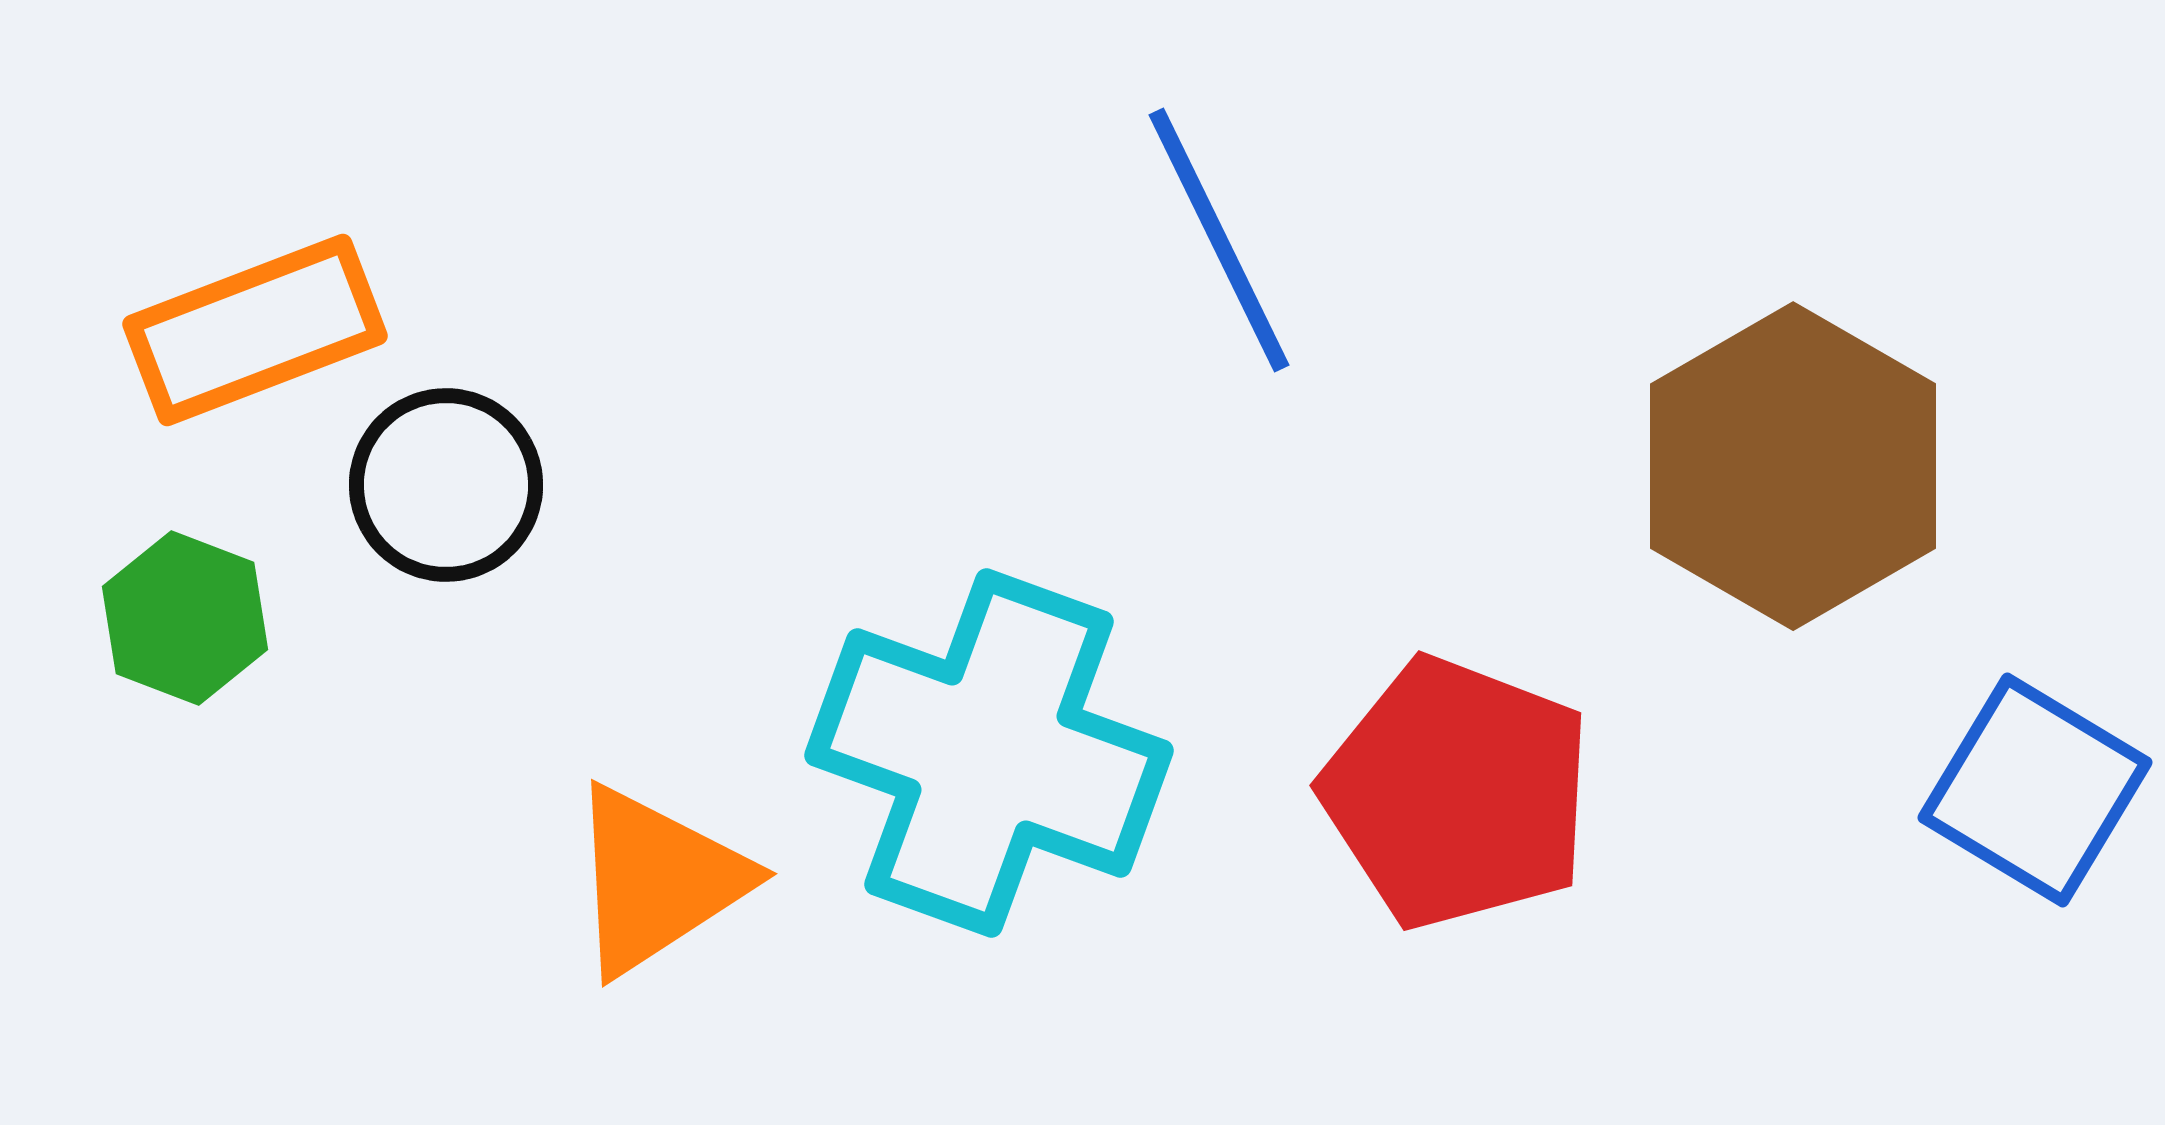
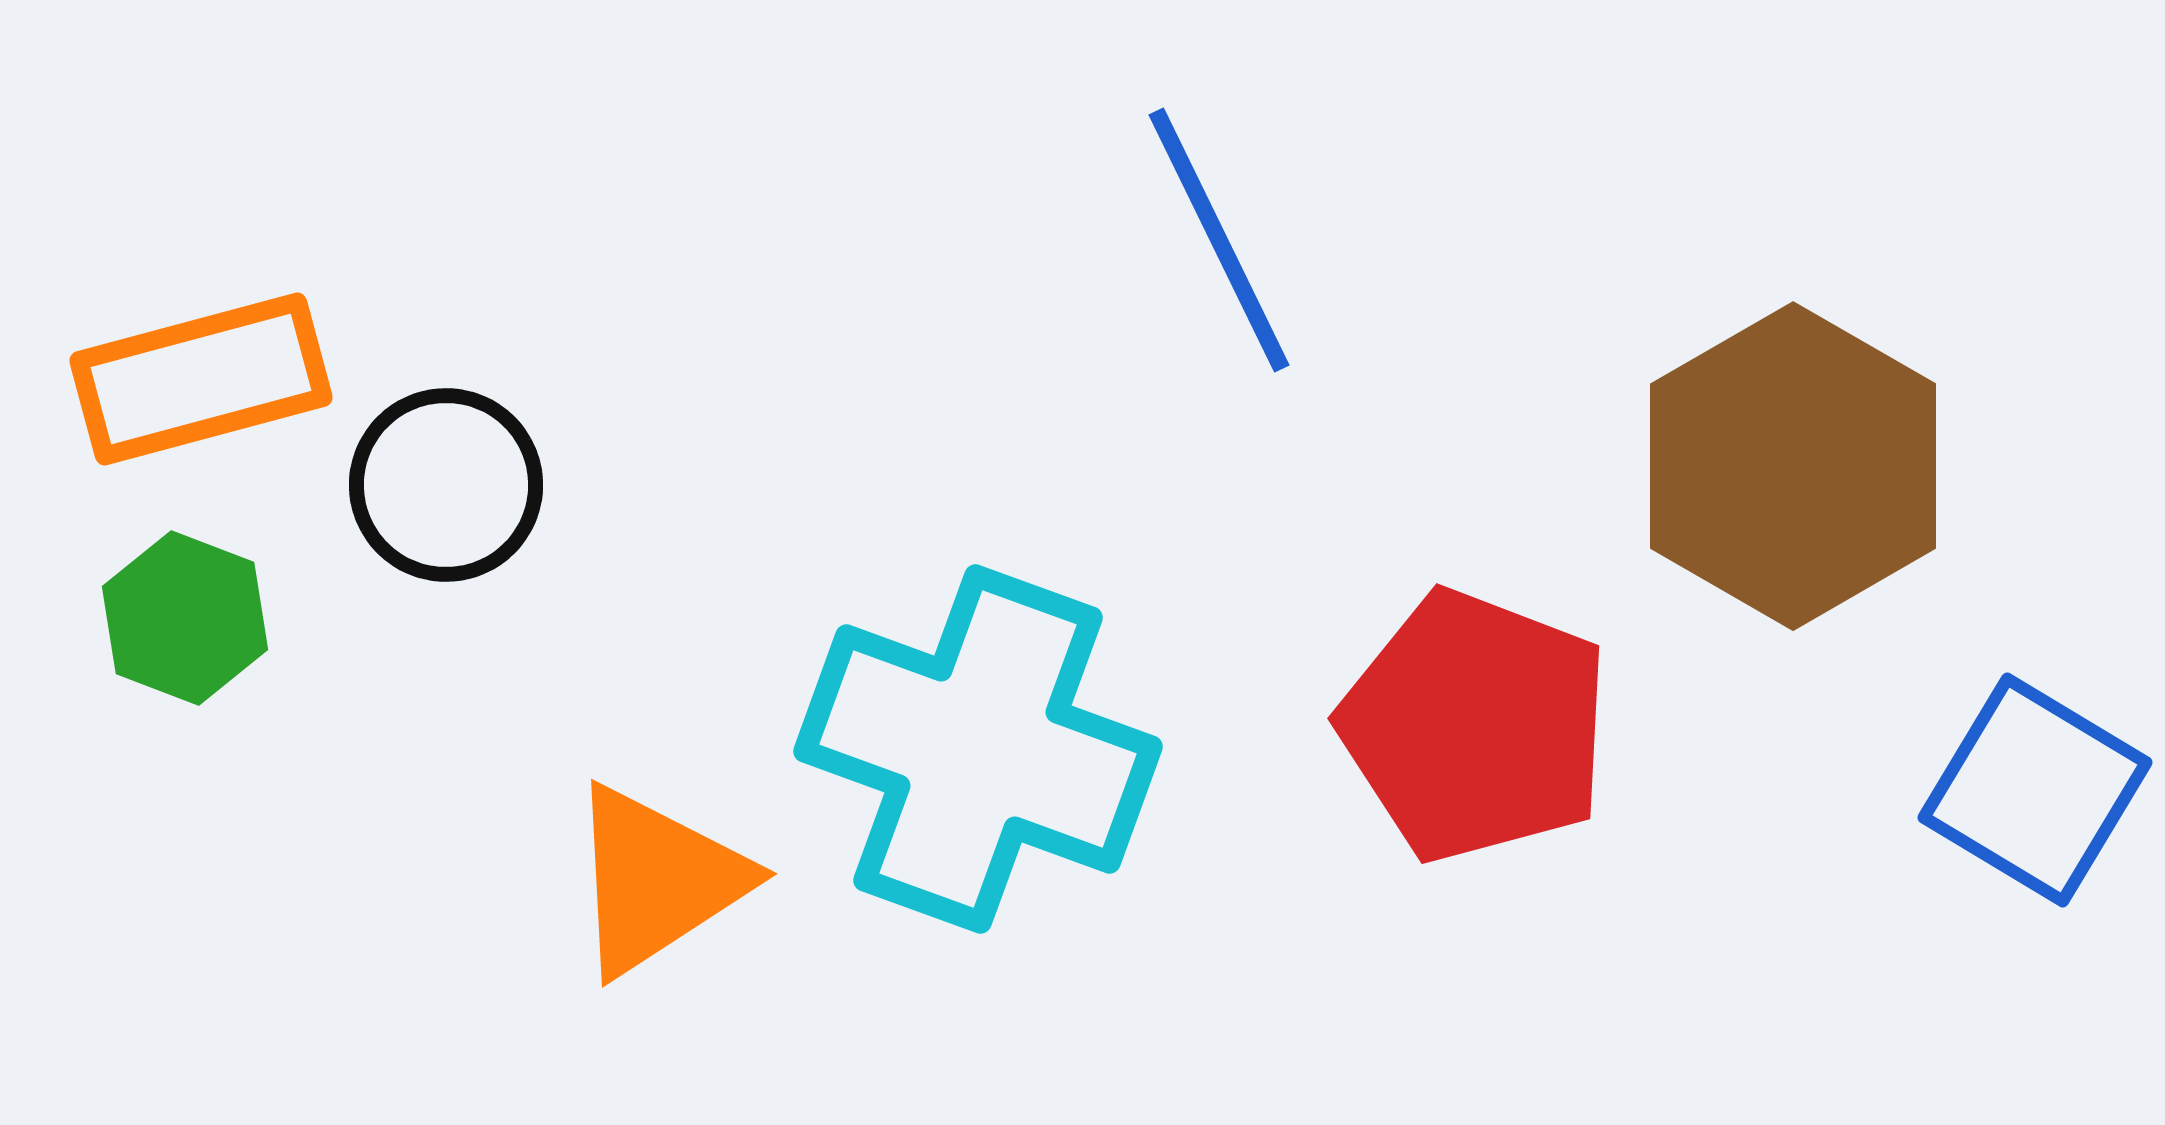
orange rectangle: moved 54 px left, 49 px down; rotated 6 degrees clockwise
cyan cross: moved 11 px left, 4 px up
red pentagon: moved 18 px right, 67 px up
